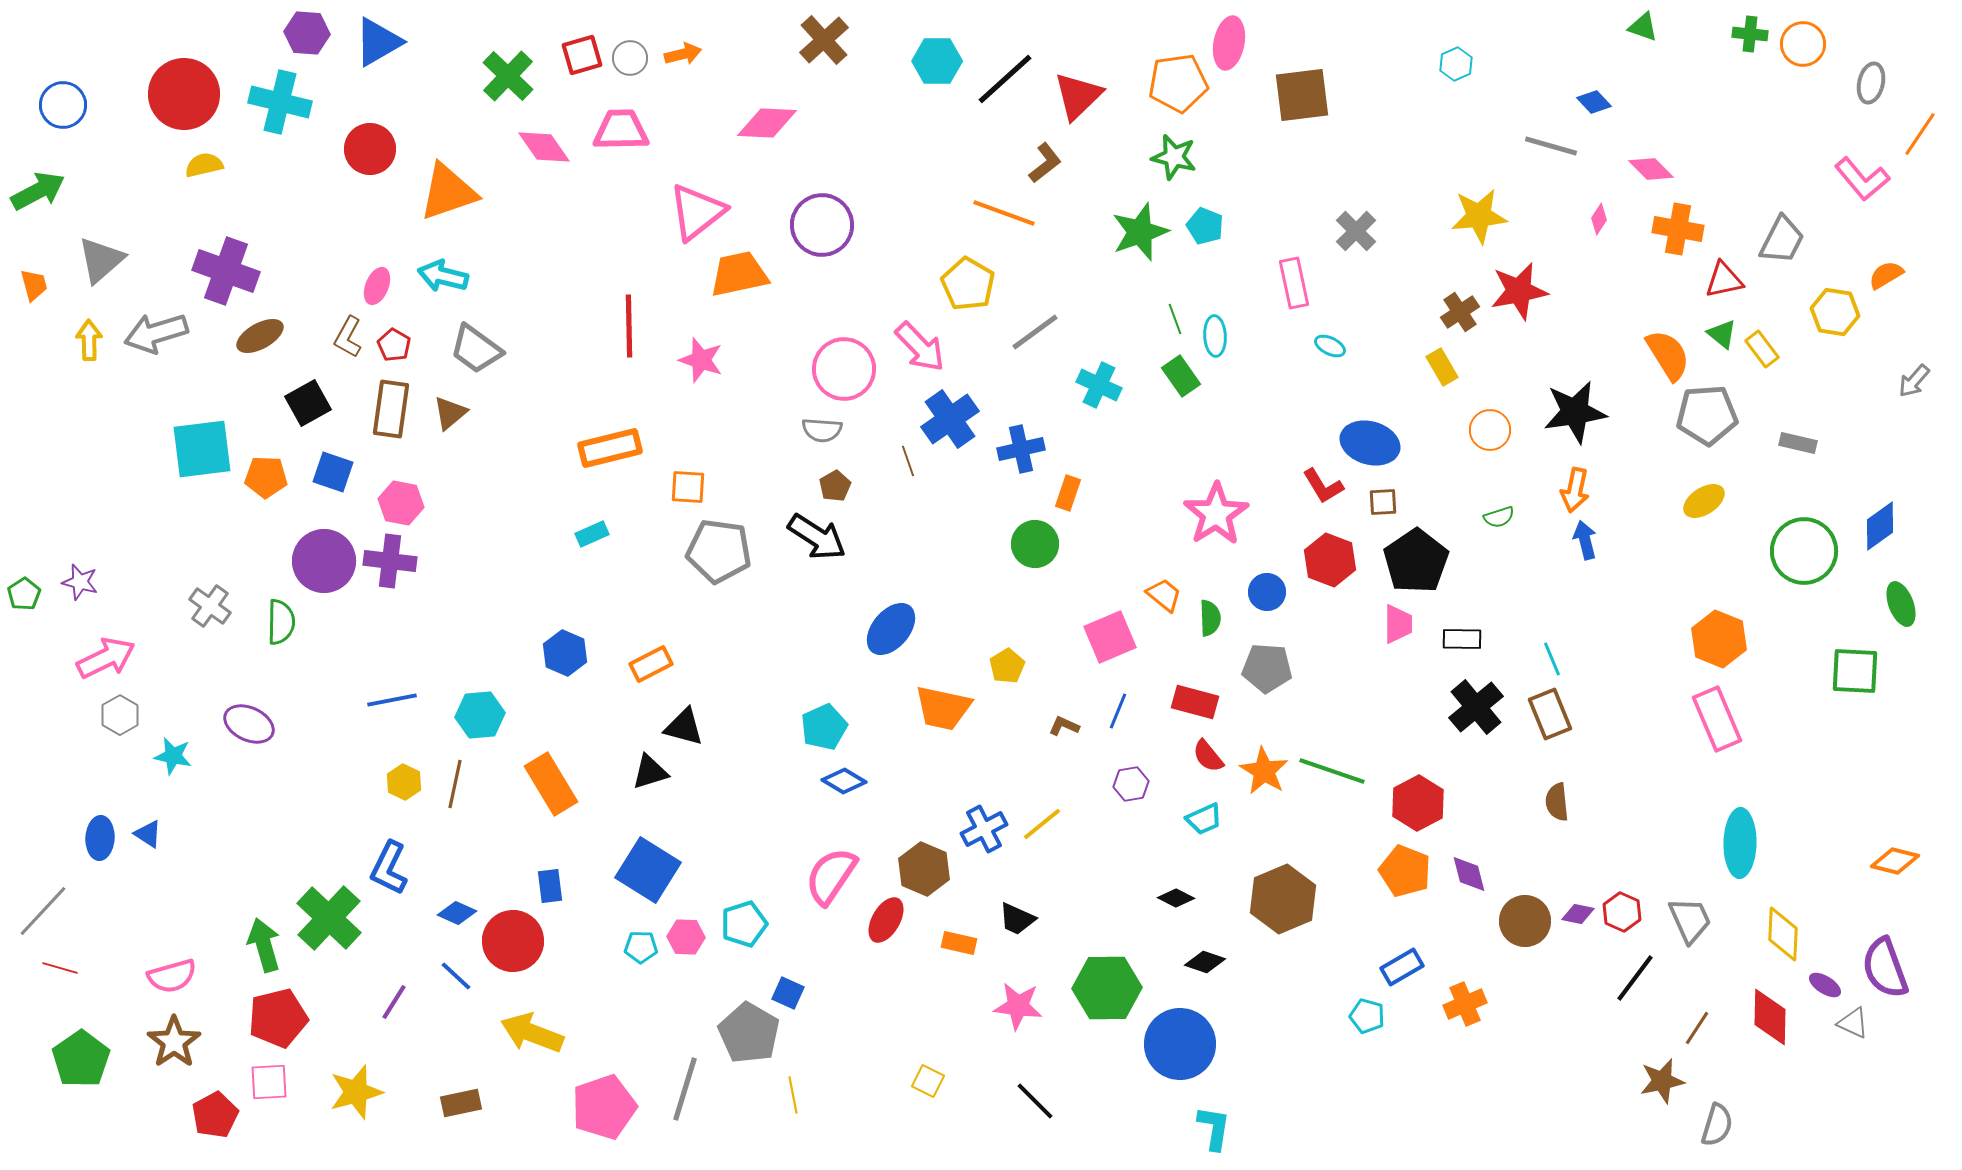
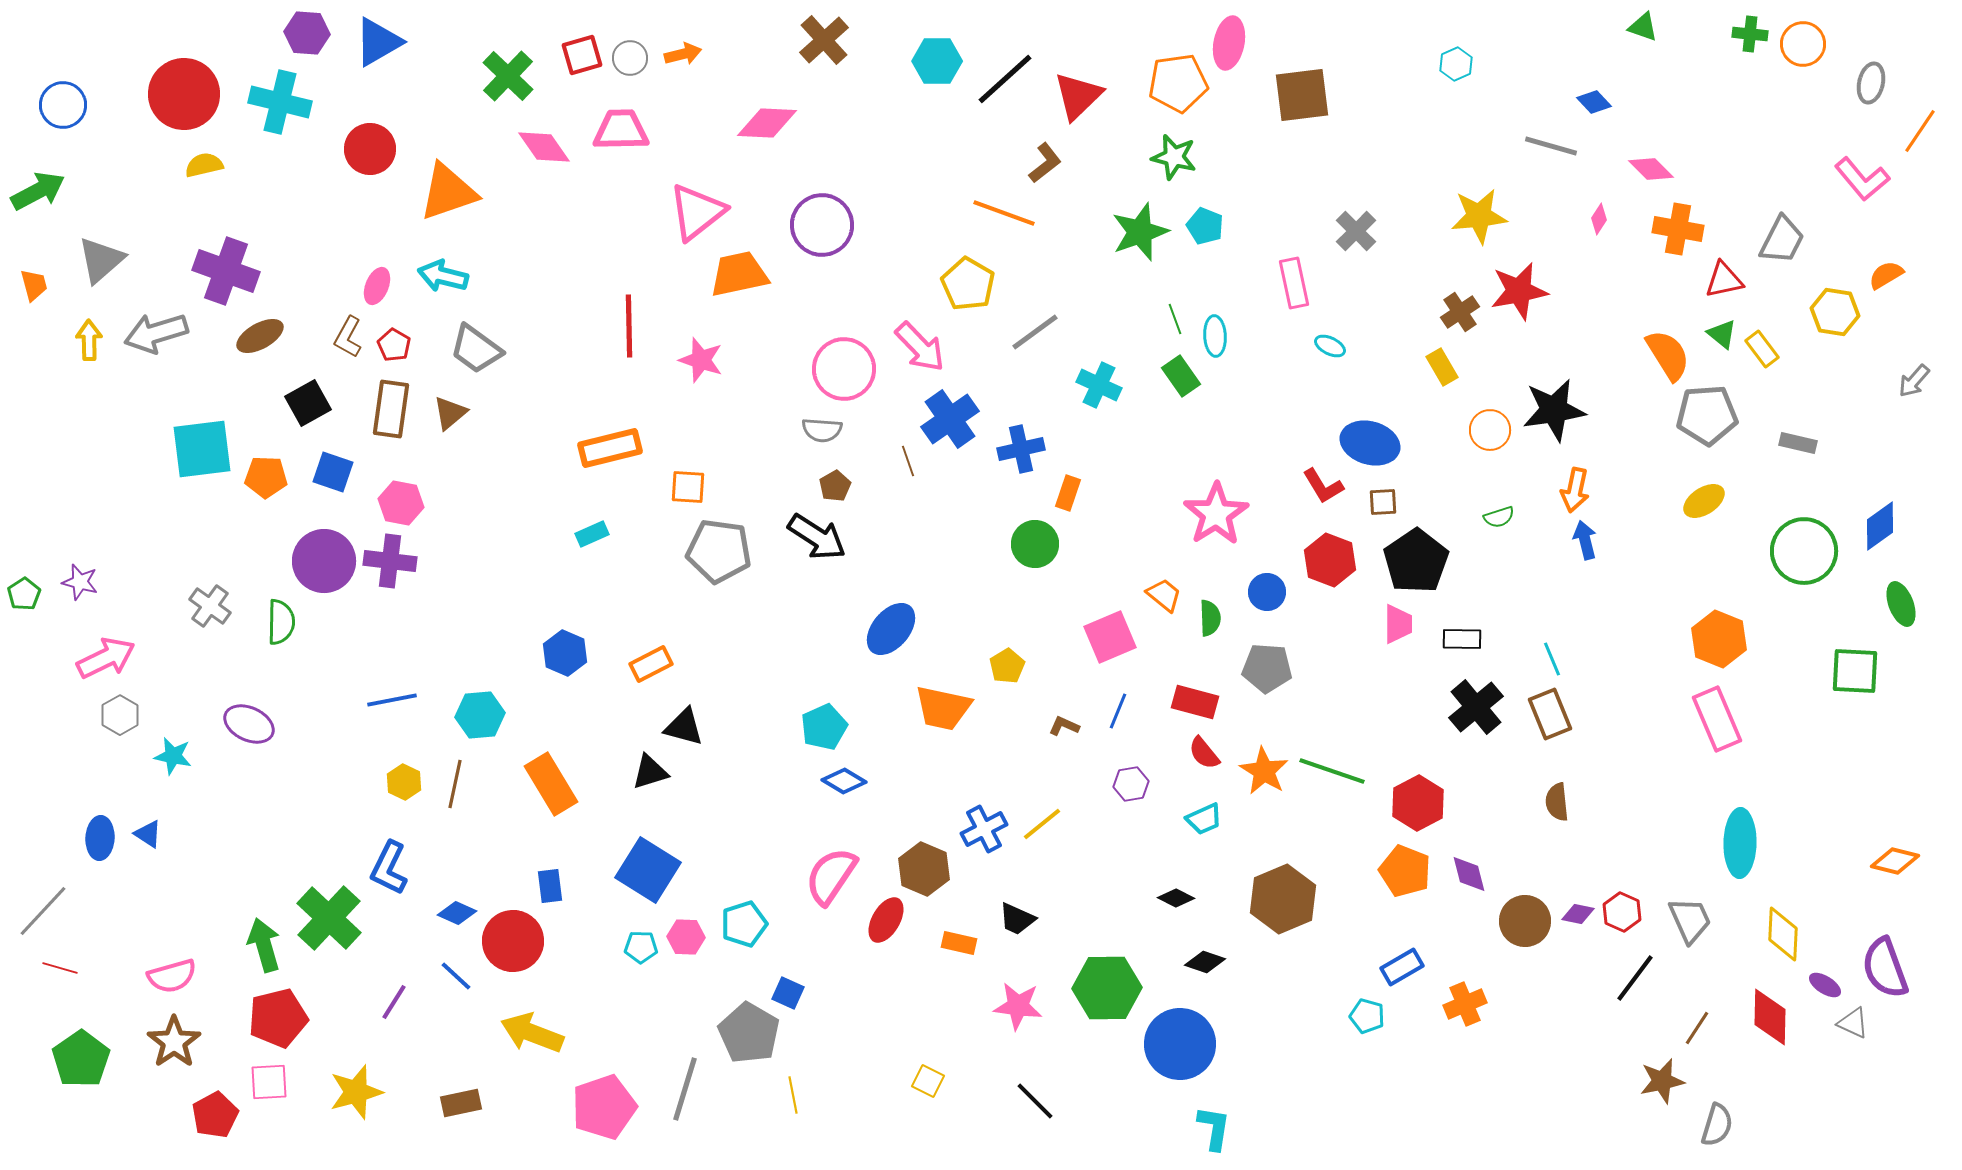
orange line at (1920, 134): moved 3 px up
black star at (1575, 412): moved 21 px left, 2 px up
red semicircle at (1208, 756): moved 4 px left, 3 px up
